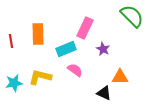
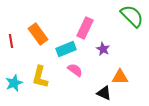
orange rectangle: rotated 35 degrees counterclockwise
yellow L-shape: rotated 90 degrees counterclockwise
cyan star: rotated 12 degrees counterclockwise
